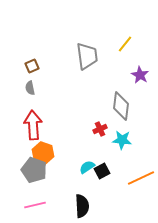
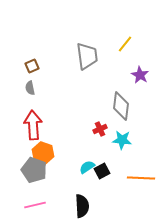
orange line: rotated 28 degrees clockwise
